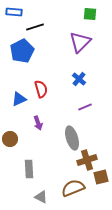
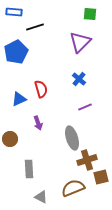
blue pentagon: moved 6 px left, 1 px down
